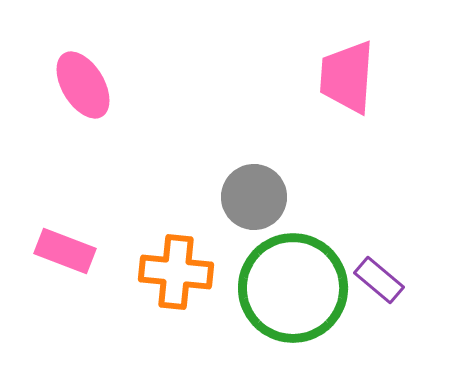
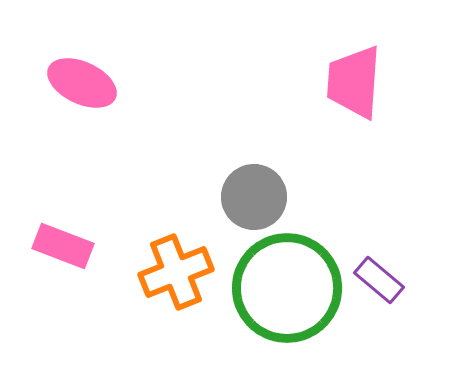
pink trapezoid: moved 7 px right, 5 px down
pink ellipse: moved 1 px left, 2 px up; rotated 34 degrees counterclockwise
pink rectangle: moved 2 px left, 5 px up
orange cross: rotated 28 degrees counterclockwise
green circle: moved 6 px left
